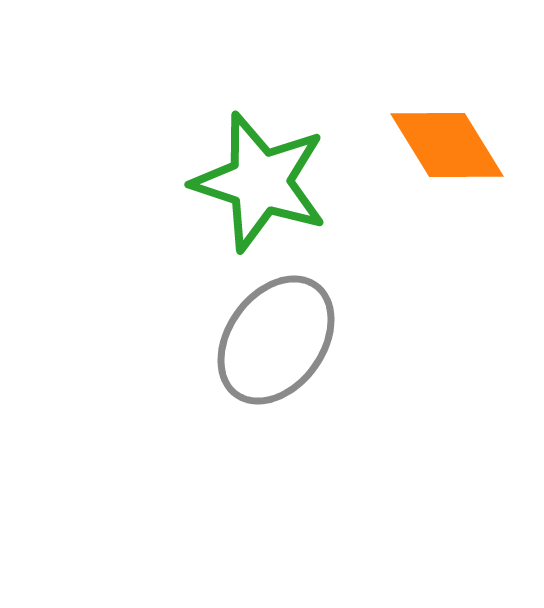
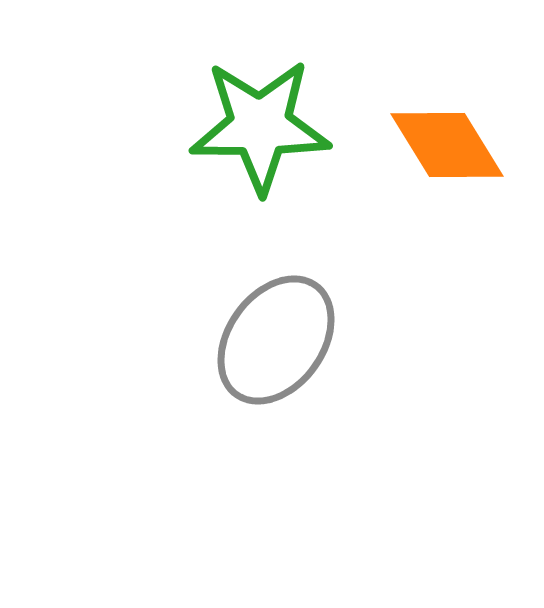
green star: moved 56 px up; rotated 18 degrees counterclockwise
